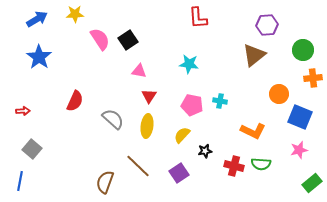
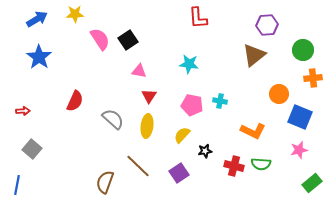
blue line: moved 3 px left, 4 px down
